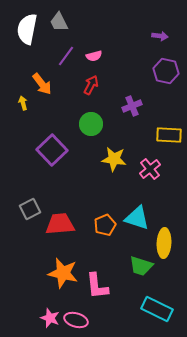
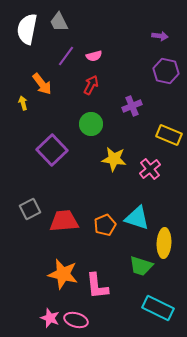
yellow rectangle: rotated 20 degrees clockwise
red trapezoid: moved 4 px right, 3 px up
orange star: moved 1 px down
cyan rectangle: moved 1 px right, 1 px up
